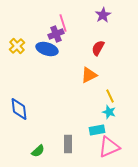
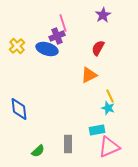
purple cross: moved 1 px right, 2 px down
cyan star: moved 1 px left, 4 px up
